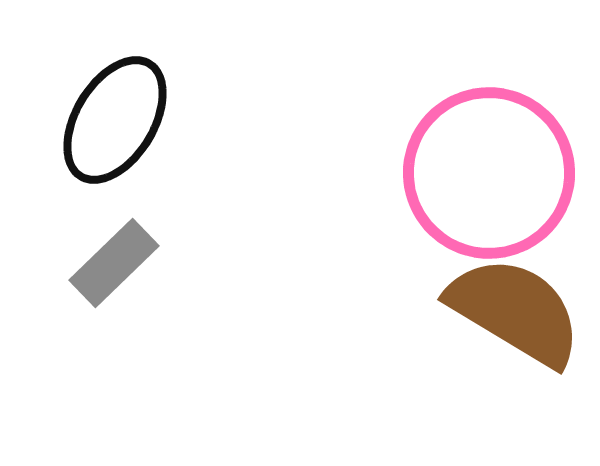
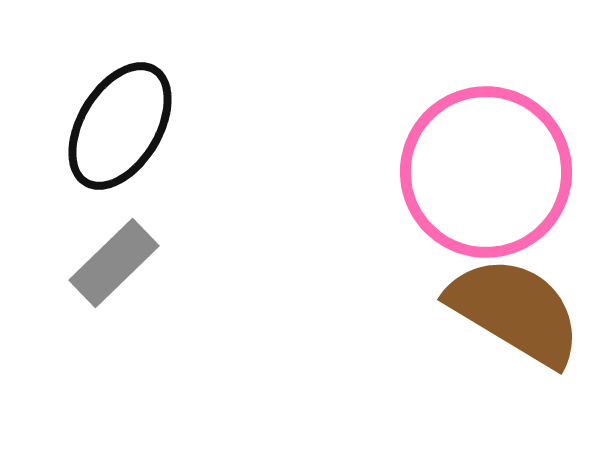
black ellipse: moved 5 px right, 6 px down
pink circle: moved 3 px left, 1 px up
